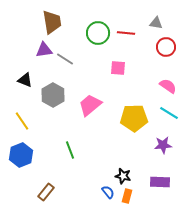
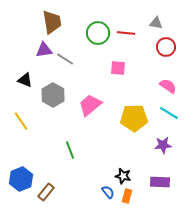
yellow line: moved 1 px left
blue hexagon: moved 24 px down
